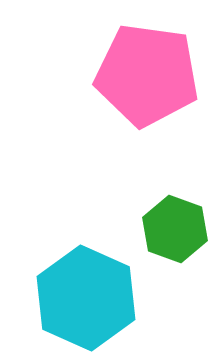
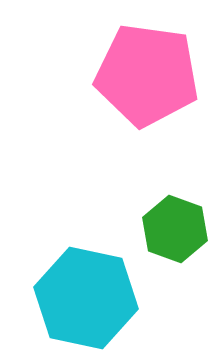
cyan hexagon: rotated 12 degrees counterclockwise
